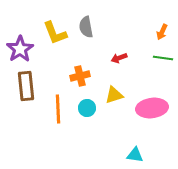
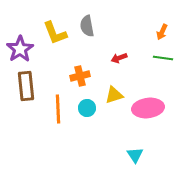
gray semicircle: moved 1 px right, 1 px up
pink ellipse: moved 4 px left
cyan triangle: rotated 48 degrees clockwise
